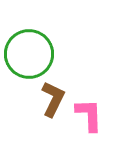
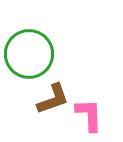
brown L-shape: rotated 45 degrees clockwise
